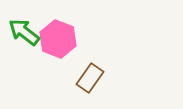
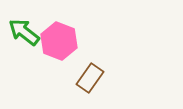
pink hexagon: moved 1 px right, 2 px down
